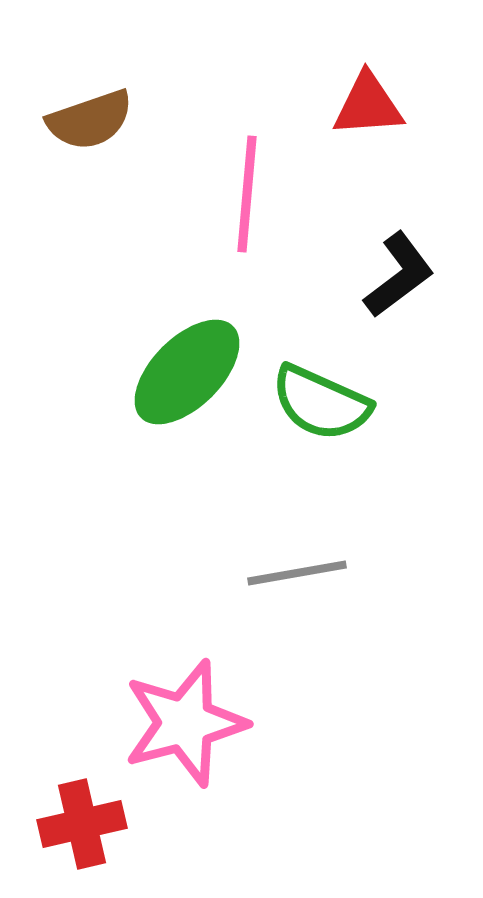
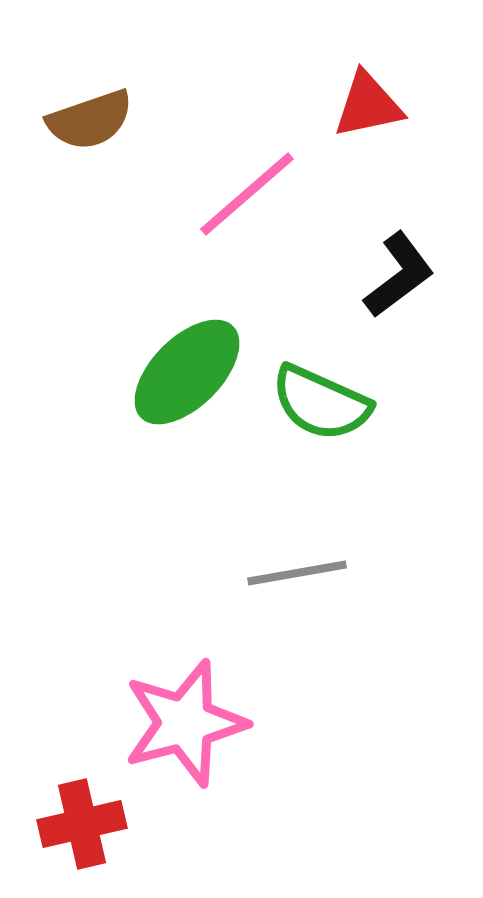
red triangle: rotated 8 degrees counterclockwise
pink line: rotated 44 degrees clockwise
